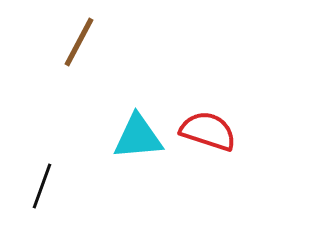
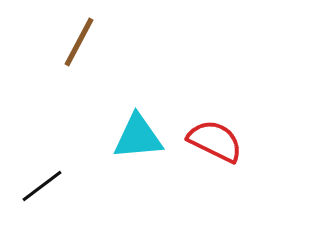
red semicircle: moved 7 px right, 10 px down; rotated 8 degrees clockwise
black line: rotated 33 degrees clockwise
